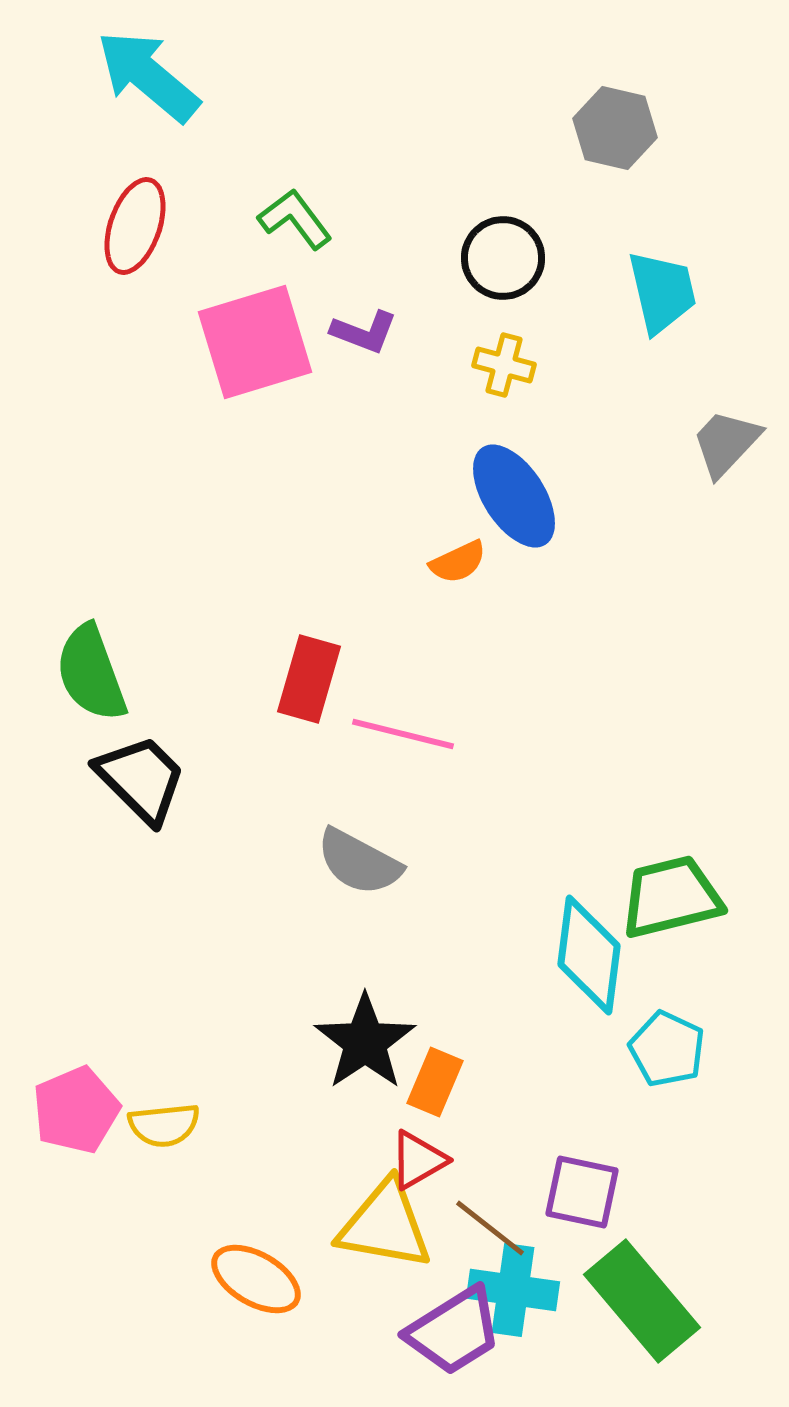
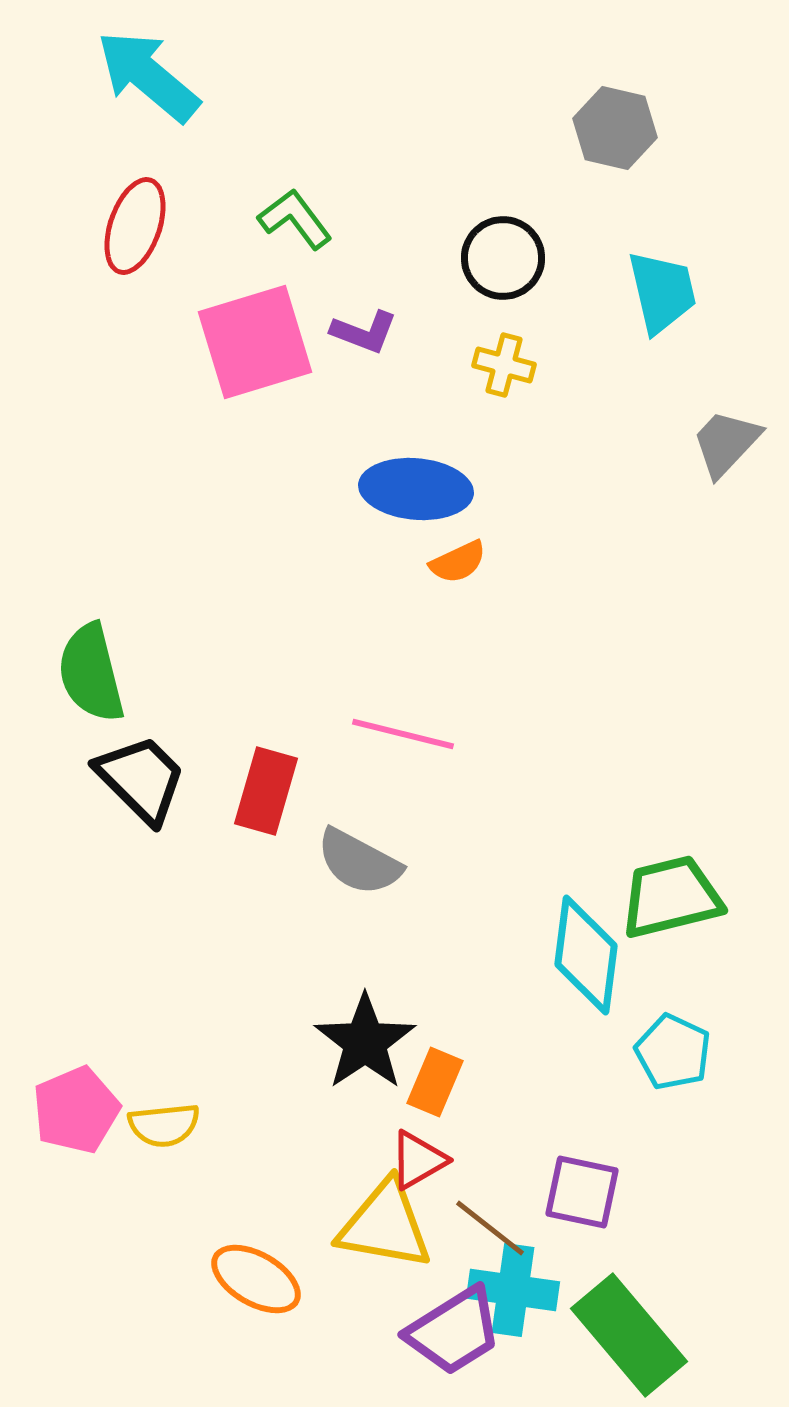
blue ellipse: moved 98 px left, 7 px up; rotated 52 degrees counterclockwise
green semicircle: rotated 6 degrees clockwise
red rectangle: moved 43 px left, 112 px down
cyan diamond: moved 3 px left
cyan pentagon: moved 6 px right, 3 px down
green rectangle: moved 13 px left, 34 px down
